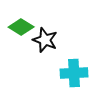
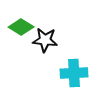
black star: rotated 15 degrees counterclockwise
